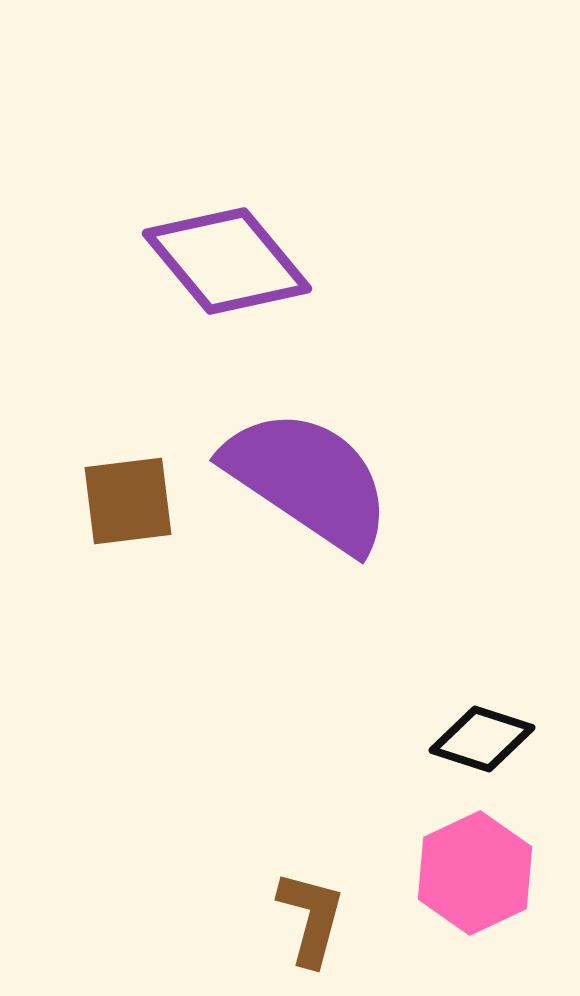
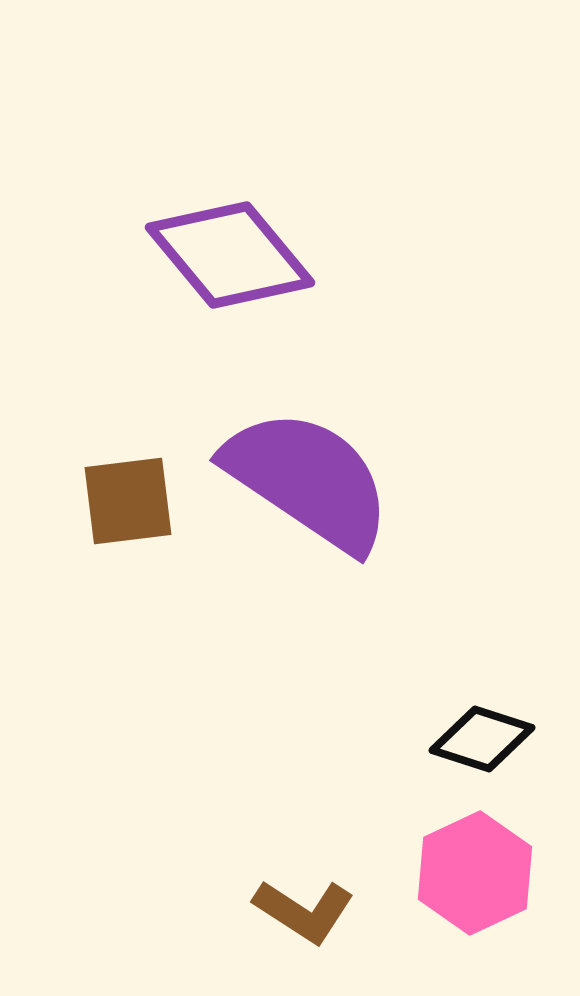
purple diamond: moved 3 px right, 6 px up
brown L-shape: moved 7 px left, 7 px up; rotated 108 degrees clockwise
